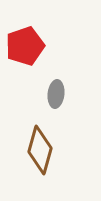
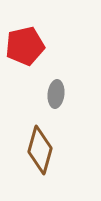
red pentagon: rotated 6 degrees clockwise
